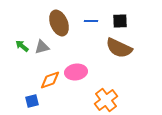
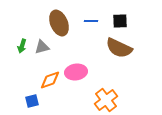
green arrow: rotated 112 degrees counterclockwise
